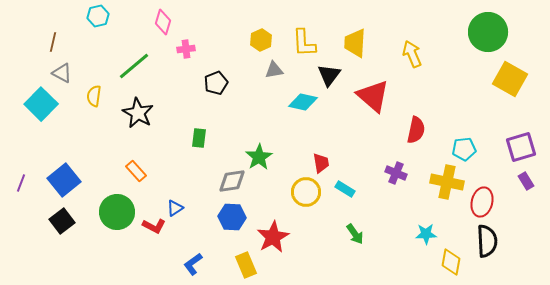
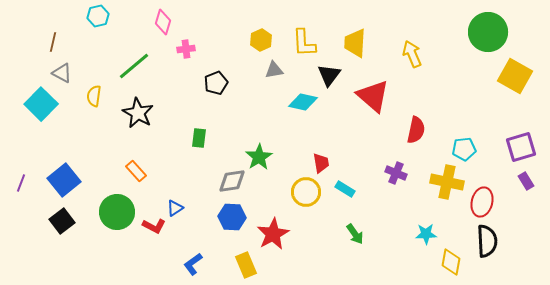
yellow square at (510, 79): moved 5 px right, 3 px up
red star at (273, 237): moved 3 px up
